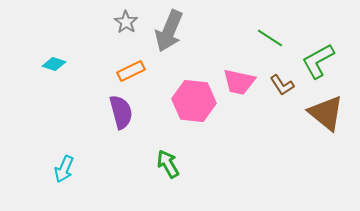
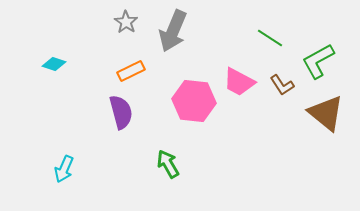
gray arrow: moved 4 px right
pink trapezoid: rotated 16 degrees clockwise
